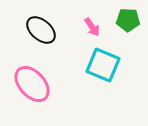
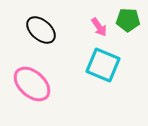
pink arrow: moved 7 px right
pink ellipse: rotated 6 degrees counterclockwise
